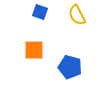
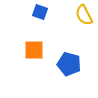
yellow semicircle: moved 7 px right
blue pentagon: moved 1 px left, 3 px up
